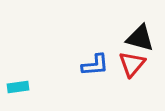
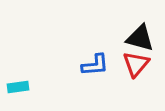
red triangle: moved 4 px right
